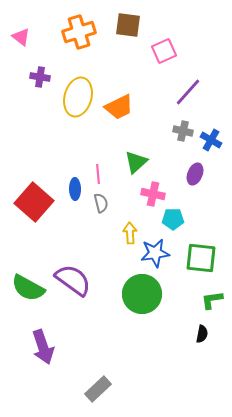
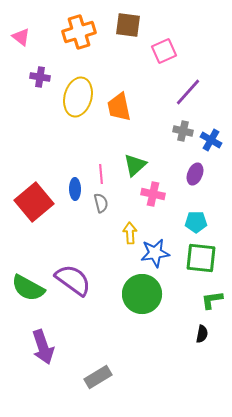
orange trapezoid: rotated 104 degrees clockwise
green triangle: moved 1 px left, 3 px down
pink line: moved 3 px right
red square: rotated 9 degrees clockwise
cyan pentagon: moved 23 px right, 3 px down
gray rectangle: moved 12 px up; rotated 12 degrees clockwise
